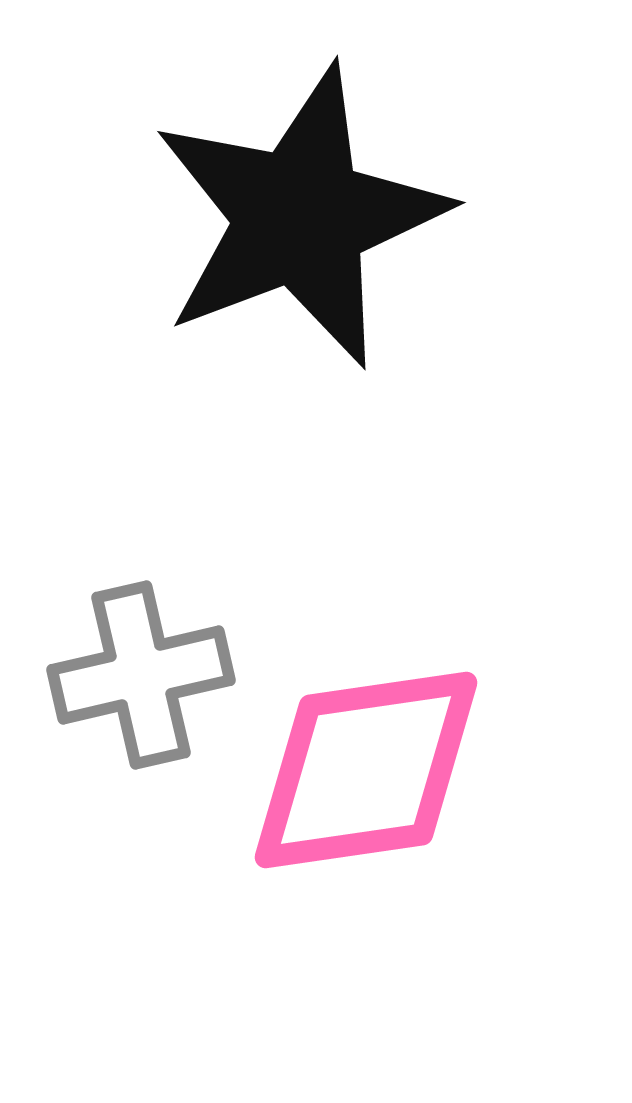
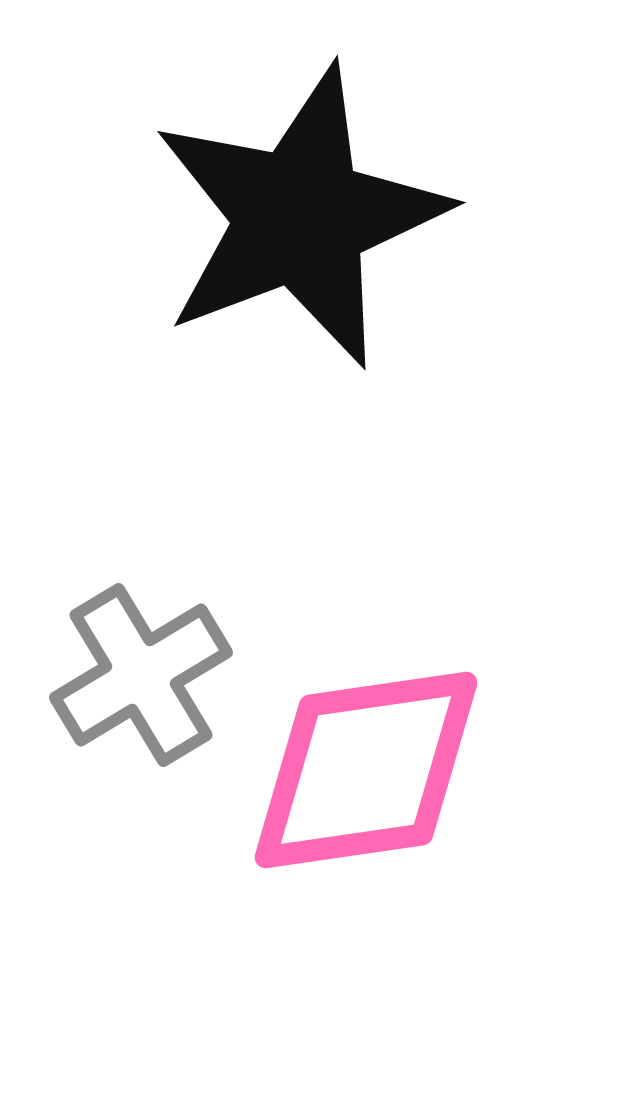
gray cross: rotated 18 degrees counterclockwise
